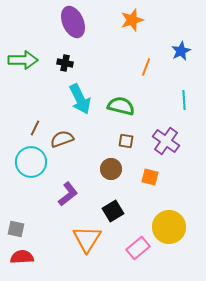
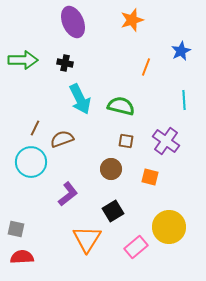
pink rectangle: moved 2 px left, 1 px up
